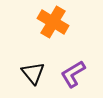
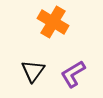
black triangle: moved 2 px up; rotated 15 degrees clockwise
